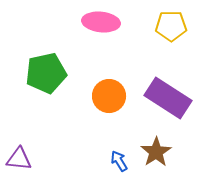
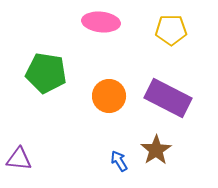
yellow pentagon: moved 4 px down
green pentagon: rotated 21 degrees clockwise
purple rectangle: rotated 6 degrees counterclockwise
brown star: moved 2 px up
